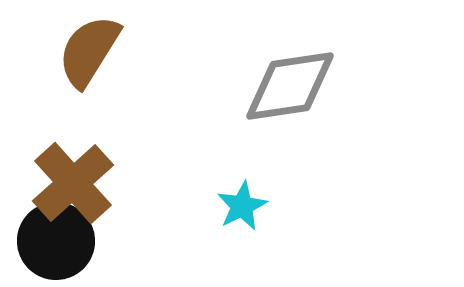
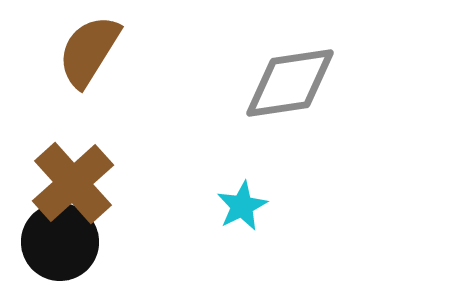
gray diamond: moved 3 px up
black circle: moved 4 px right, 1 px down
